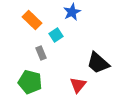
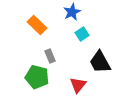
orange rectangle: moved 5 px right, 5 px down
cyan square: moved 26 px right, 1 px up
gray rectangle: moved 9 px right, 3 px down
black trapezoid: moved 2 px right, 1 px up; rotated 20 degrees clockwise
green pentagon: moved 7 px right, 5 px up
